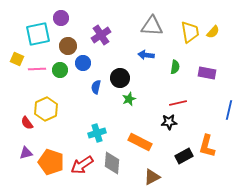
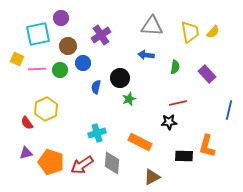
purple rectangle: moved 1 px down; rotated 36 degrees clockwise
black rectangle: rotated 30 degrees clockwise
